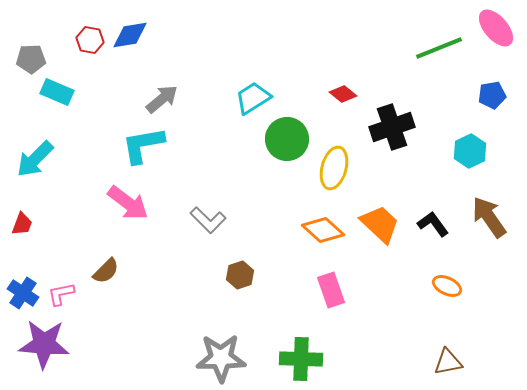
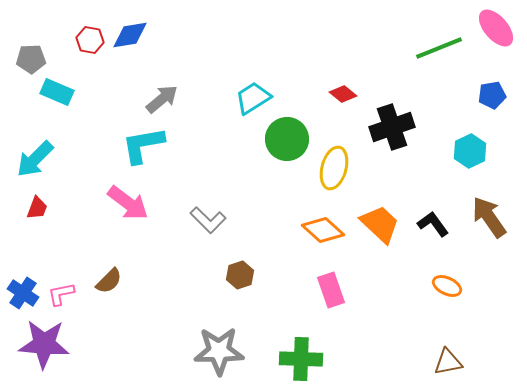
red trapezoid: moved 15 px right, 16 px up
brown semicircle: moved 3 px right, 10 px down
gray star: moved 2 px left, 7 px up
